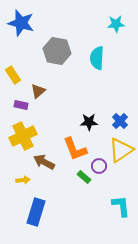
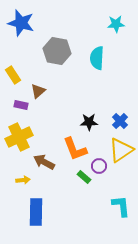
yellow cross: moved 4 px left, 1 px down
blue rectangle: rotated 16 degrees counterclockwise
